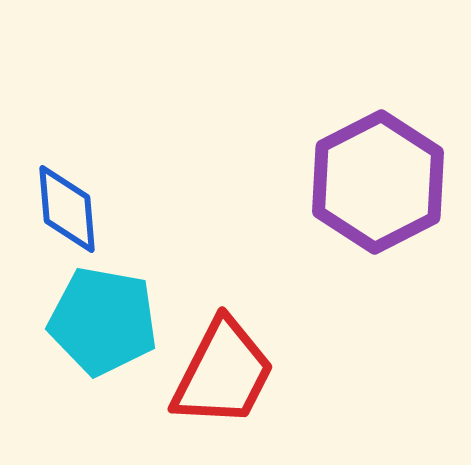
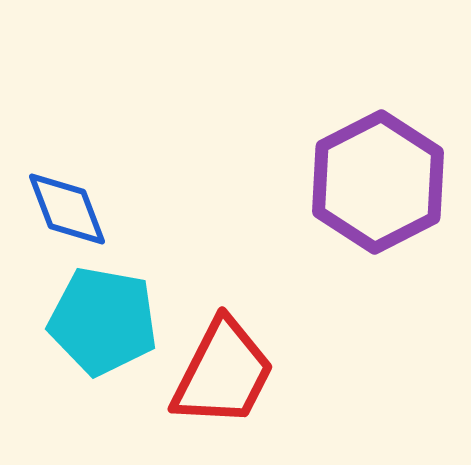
blue diamond: rotated 16 degrees counterclockwise
